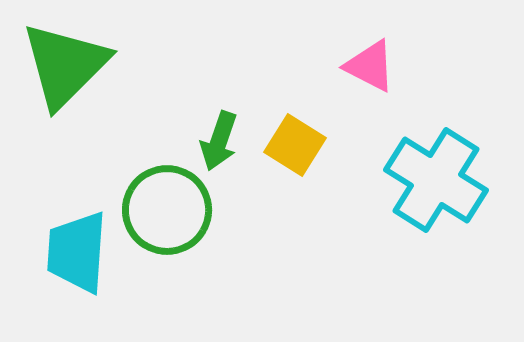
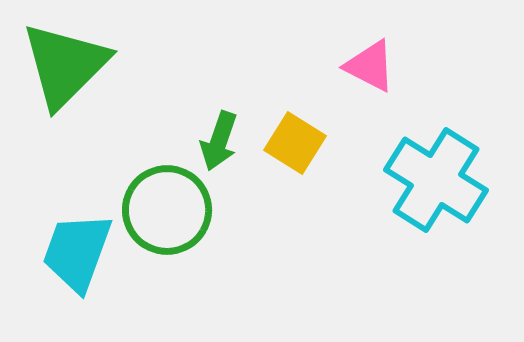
yellow square: moved 2 px up
cyan trapezoid: rotated 16 degrees clockwise
